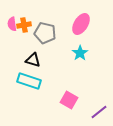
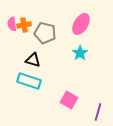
purple line: moved 1 px left; rotated 36 degrees counterclockwise
